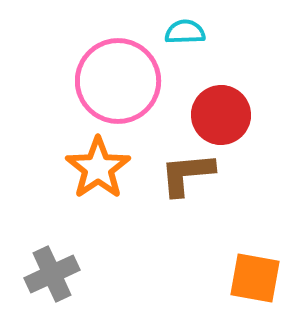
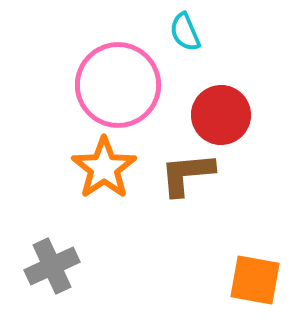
cyan semicircle: rotated 111 degrees counterclockwise
pink circle: moved 4 px down
orange star: moved 6 px right
gray cross: moved 8 px up
orange square: moved 2 px down
